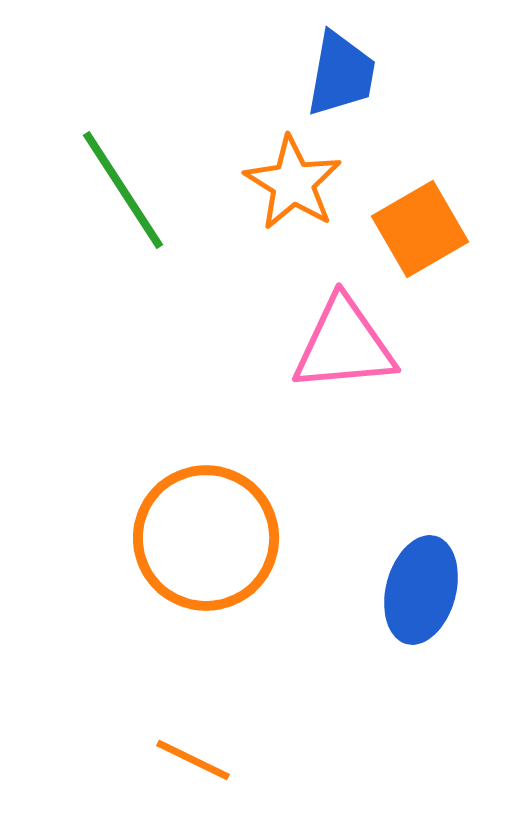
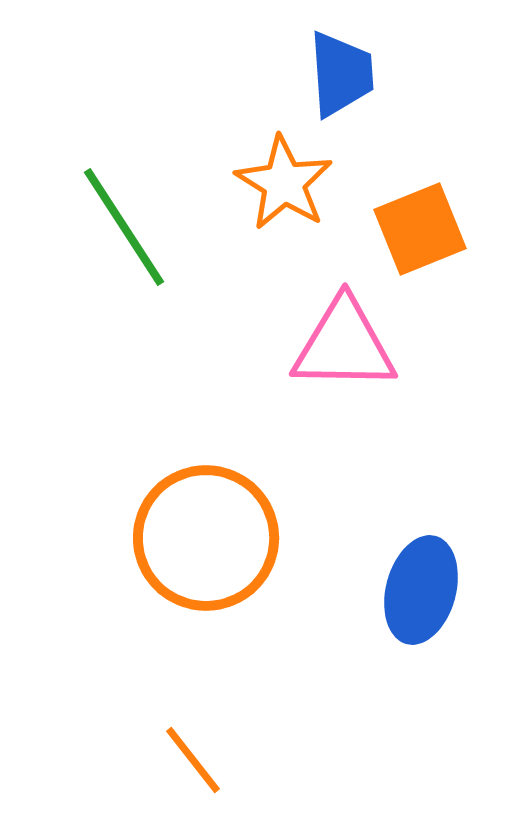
blue trapezoid: rotated 14 degrees counterclockwise
orange star: moved 9 px left
green line: moved 1 px right, 37 px down
orange square: rotated 8 degrees clockwise
pink triangle: rotated 6 degrees clockwise
orange line: rotated 26 degrees clockwise
